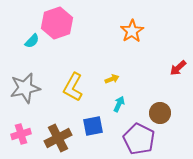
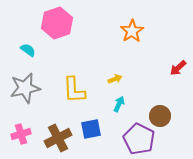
cyan semicircle: moved 4 px left, 9 px down; rotated 98 degrees counterclockwise
yellow arrow: moved 3 px right
yellow L-shape: moved 1 px right, 3 px down; rotated 32 degrees counterclockwise
brown circle: moved 3 px down
blue square: moved 2 px left, 3 px down
